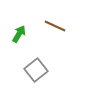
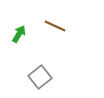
gray square: moved 4 px right, 7 px down
